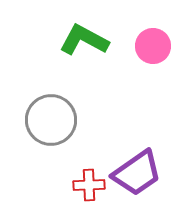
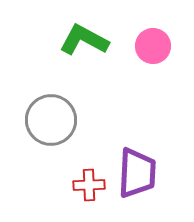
purple trapezoid: rotated 52 degrees counterclockwise
